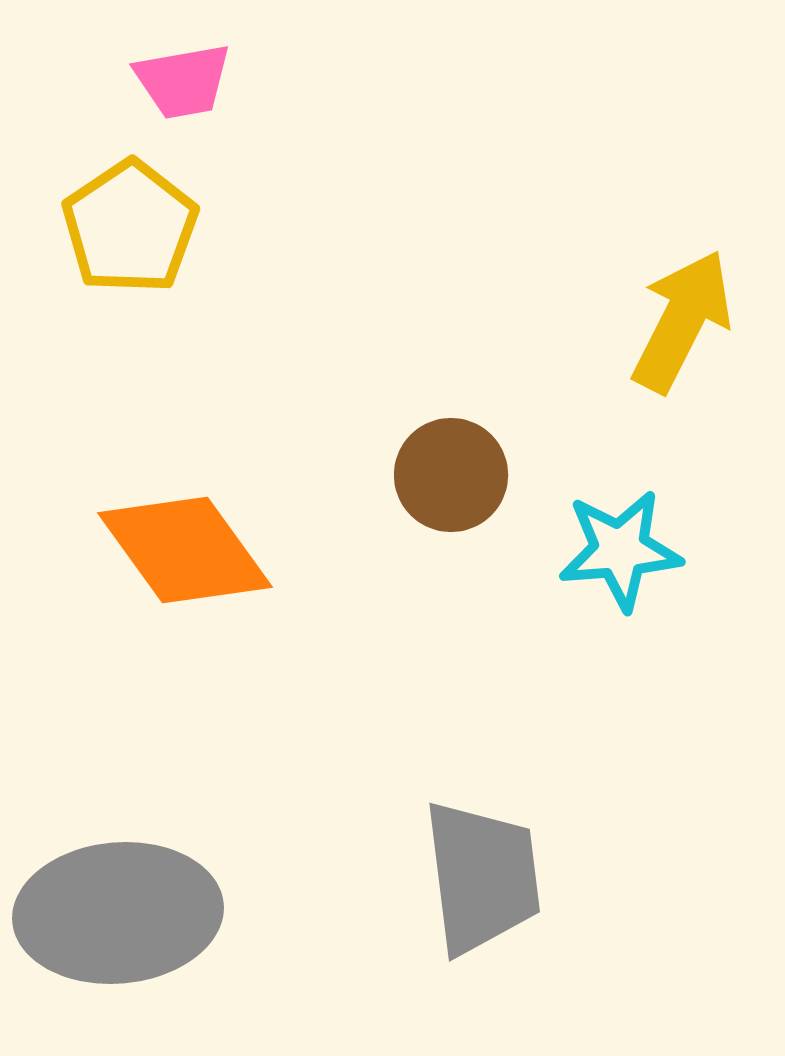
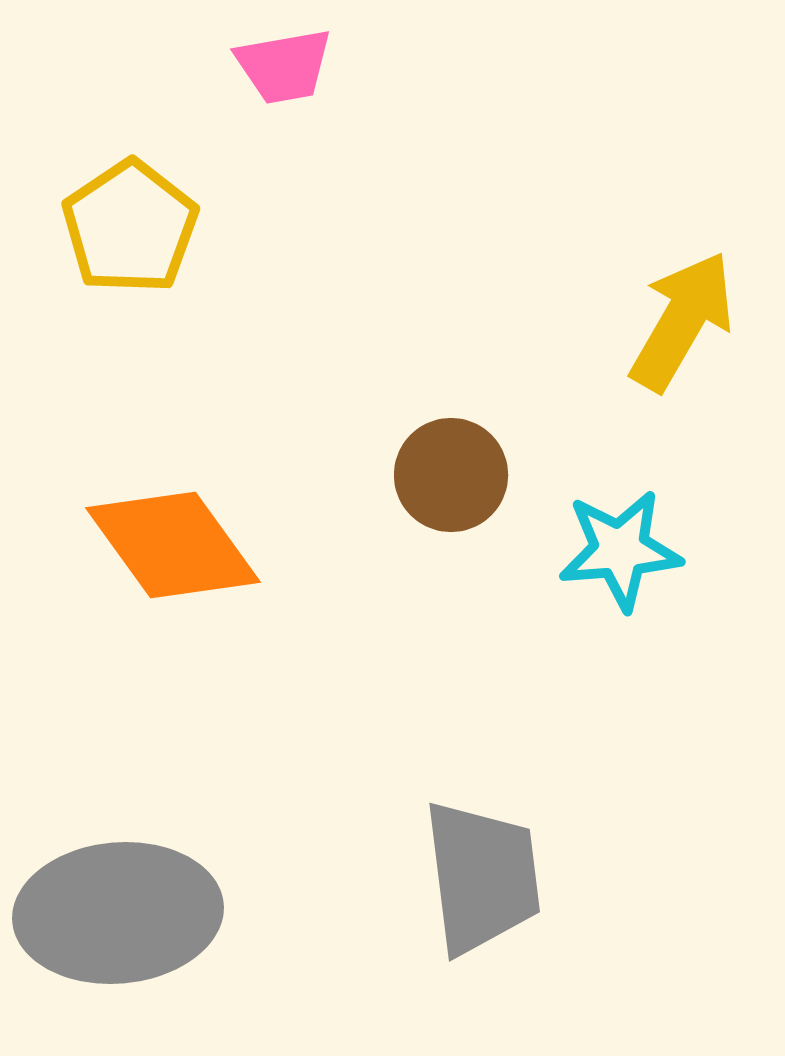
pink trapezoid: moved 101 px right, 15 px up
yellow arrow: rotated 3 degrees clockwise
orange diamond: moved 12 px left, 5 px up
